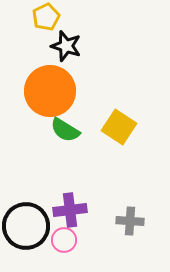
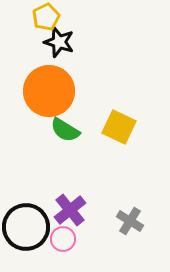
black star: moved 7 px left, 4 px up
orange circle: moved 1 px left
yellow square: rotated 8 degrees counterclockwise
purple cross: rotated 32 degrees counterclockwise
gray cross: rotated 28 degrees clockwise
black circle: moved 1 px down
pink circle: moved 1 px left, 1 px up
